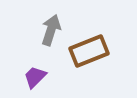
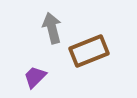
gray arrow: moved 1 px right, 2 px up; rotated 32 degrees counterclockwise
